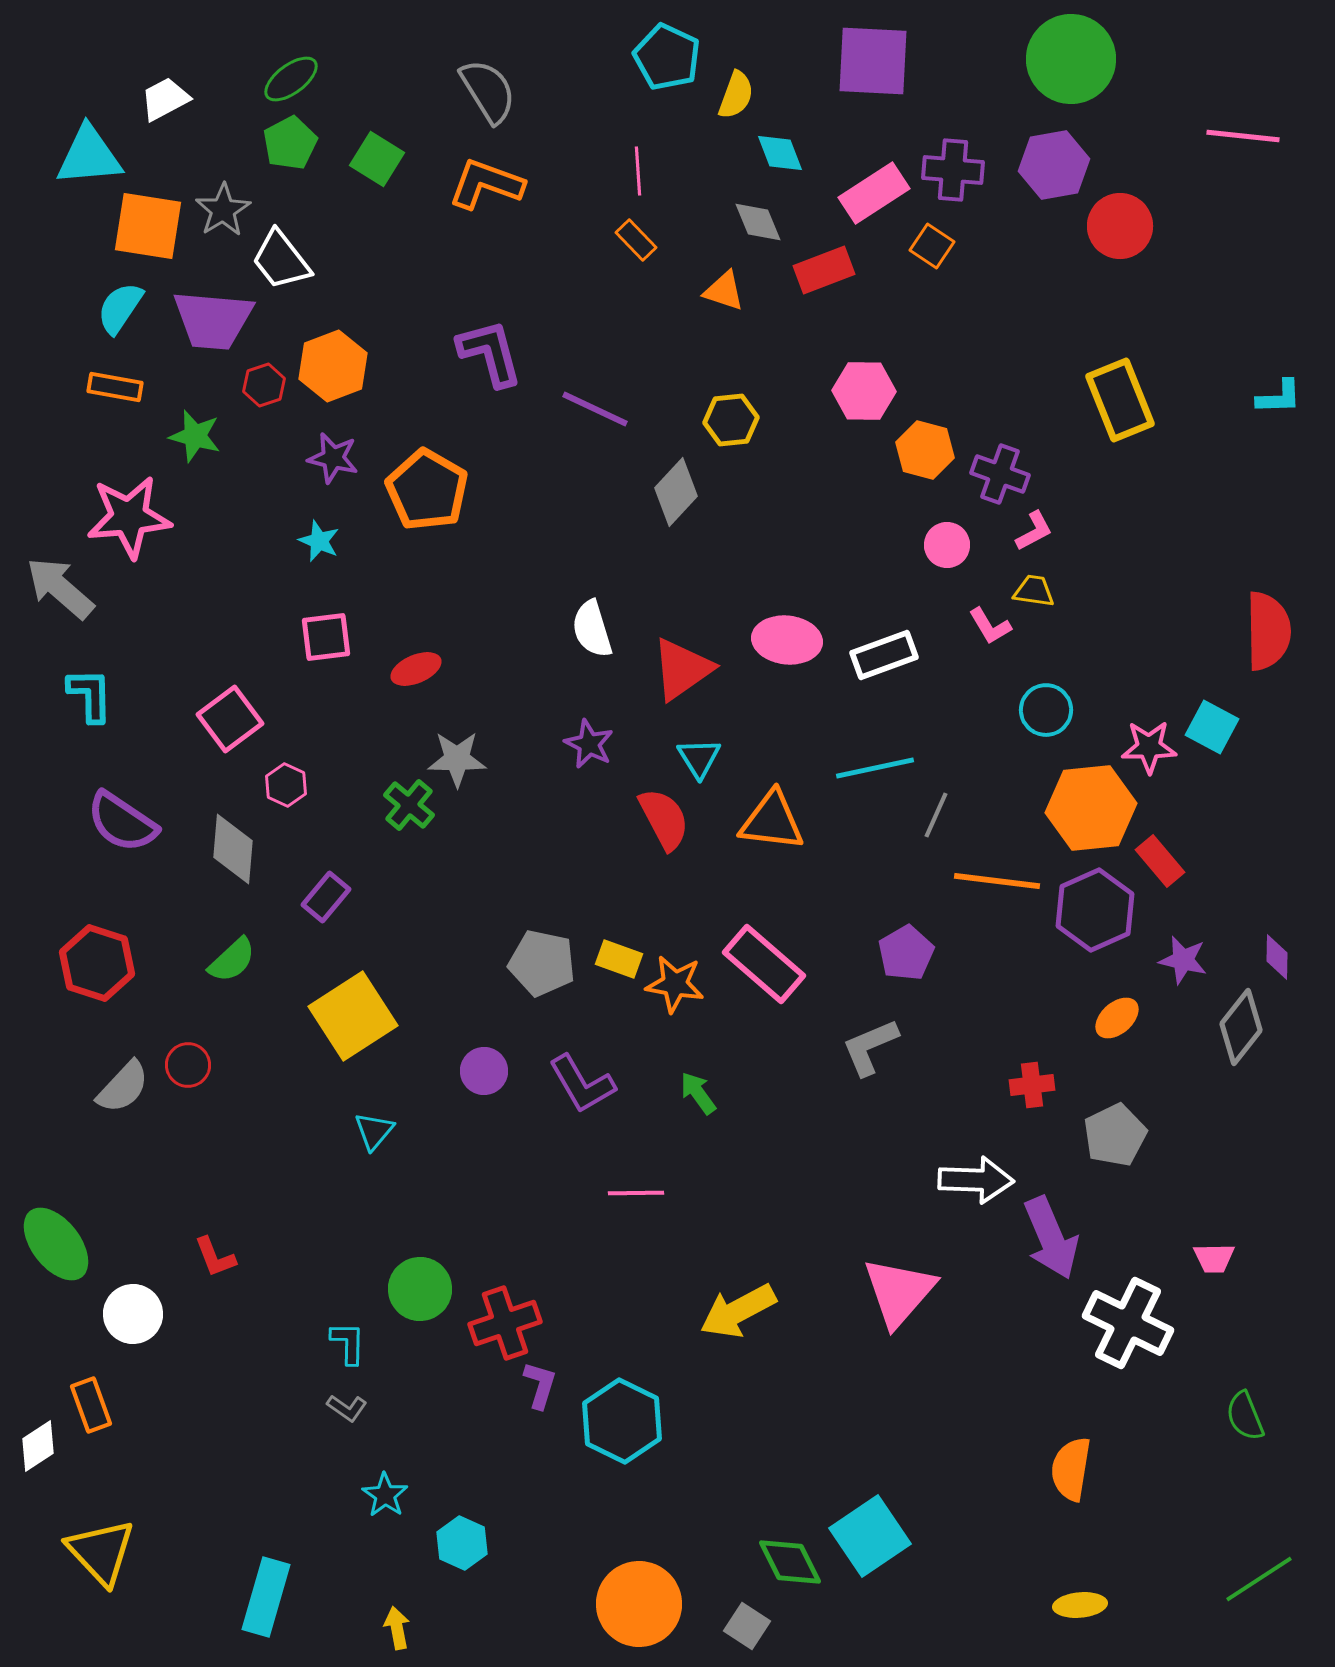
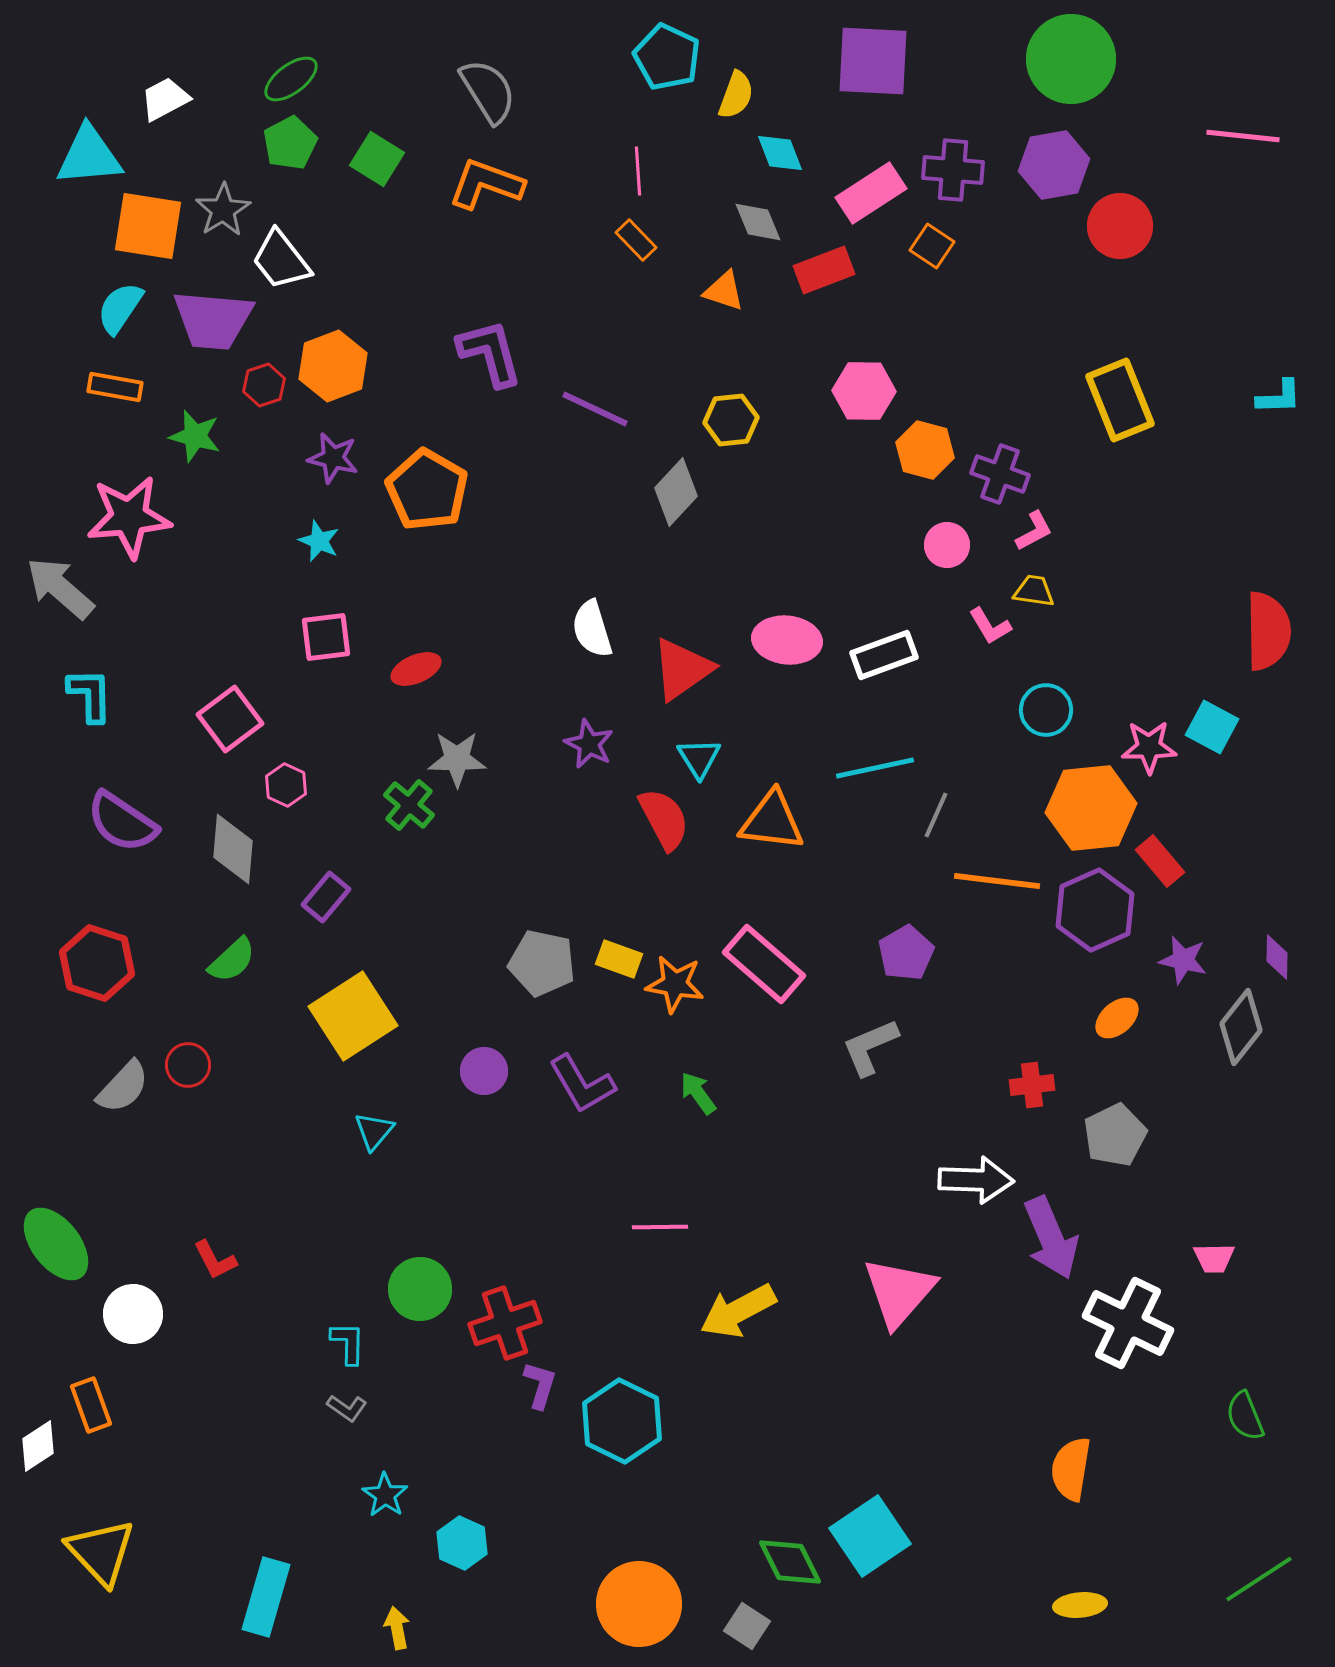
pink rectangle at (874, 193): moved 3 px left
pink line at (636, 1193): moved 24 px right, 34 px down
red L-shape at (215, 1257): moved 3 px down; rotated 6 degrees counterclockwise
